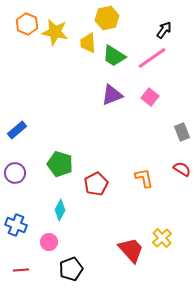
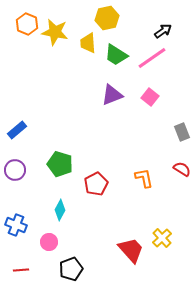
black arrow: moved 1 px left, 1 px down; rotated 18 degrees clockwise
green trapezoid: moved 2 px right, 1 px up
purple circle: moved 3 px up
